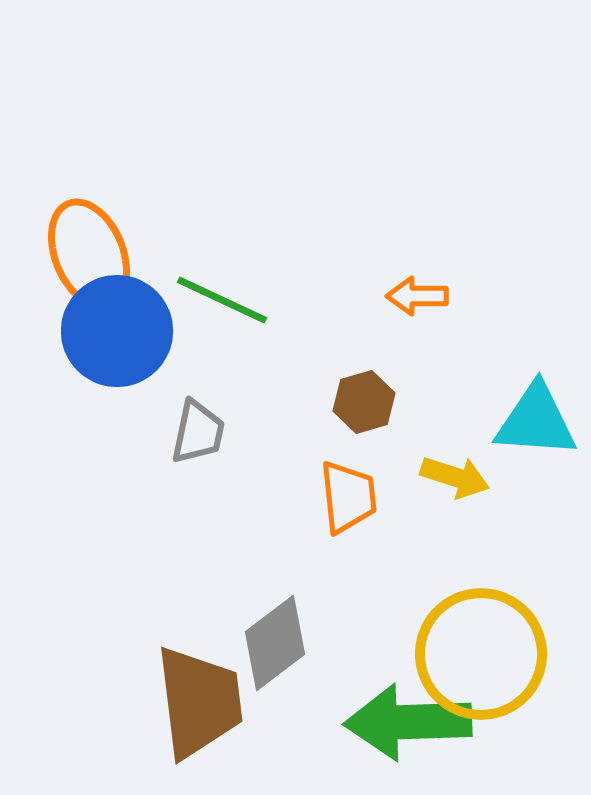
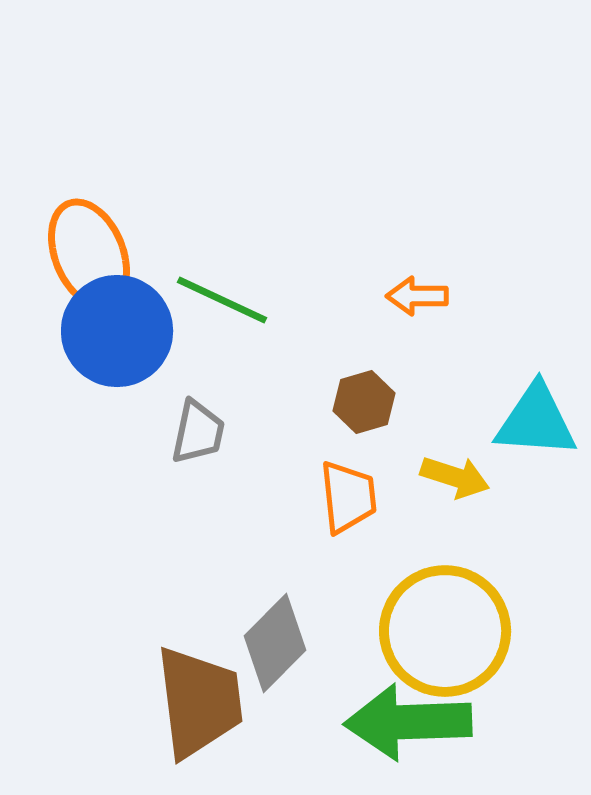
gray diamond: rotated 8 degrees counterclockwise
yellow circle: moved 36 px left, 23 px up
